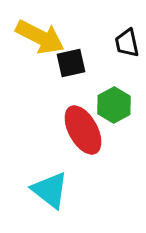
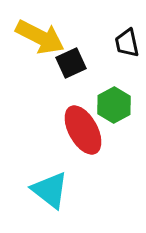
black square: rotated 12 degrees counterclockwise
